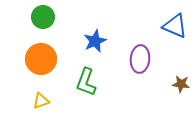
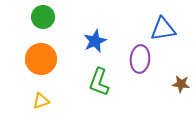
blue triangle: moved 12 px left, 3 px down; rotated 32 degrees counterclockwise
green L-shape: moved 13 px right
